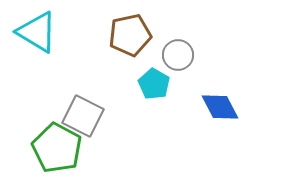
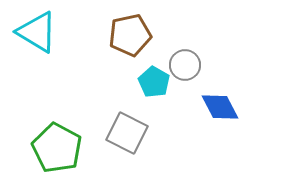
gray circle: moved 7 px right, 10 px down
cyan pentagon: moved 2 px up
gray square: moved 44 px right, 17 px down
